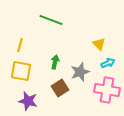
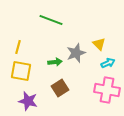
yellow line: moved 2 px left, 2 px down
green arrow: rotated 72 degrees clockwise
gray star: moved 4 px left, 19 px up
